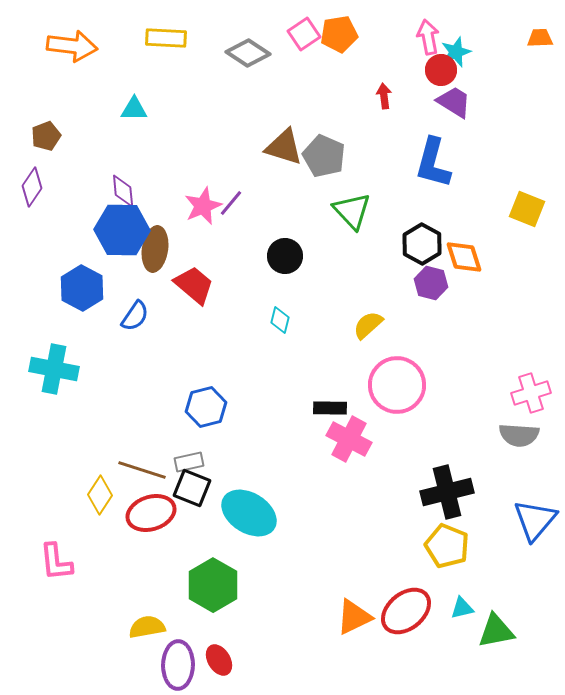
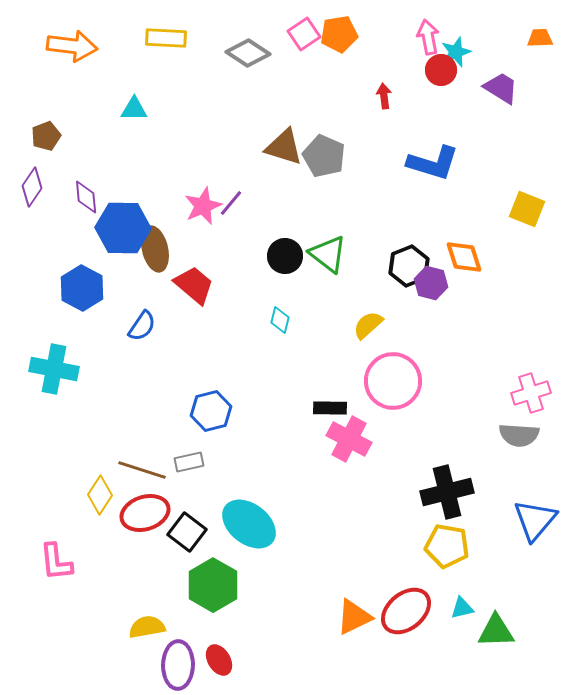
purple trapezoid at (454, 102): moved 47 px right, 14 px up
blue L-shape at (433, 163): rotated 88 degrees counterclockwise
purple diamond at (123, 191): moved 37 px left, 6 px down
green triangle at (352, 211): moved 24 px left, 43 px down; rotated 9 degrees counterclockwise
blue hexagon at (122, 230): moved 1 px right, 2 px up
black hexagon at (422, 244): moved 13 px left, 22 px down; rotated 9 degrees clockwise
brown ellipse at (155, 249): rotated 21 degrees counterclockwise
blue semicircle at (135, 316): moved 7 px right, 10 px down
pink circle at (397, 385): moved 4 px left, 4 px up
blue hexagon at (206, 407): moved 5 px right, 4 px down
black square at (192, 488): moved 5 px left, 44 px down; rotated 15 degrees clockwise
red ellipse at (151, 513): moved 6 px left
cyan ellipse at (249, 513): moved 11 px down; rotated 6 degrees clockwise
yellow pentagon at (447, 546): rotated 12 degrees counterclockwise
green triangle at (496, 631): rotated 9 degrees clockwise
